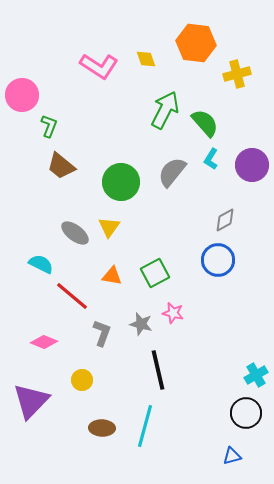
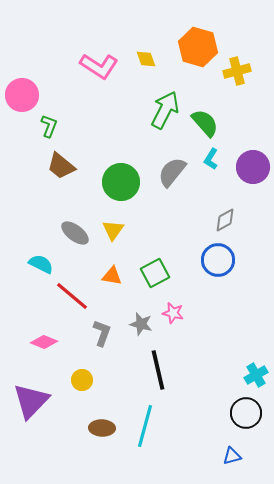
orange hexagon: moved 2 px right, 4 px down; rotated 9 degrees clockwise
yellow cross: moved 3 px up
purple circle: moved 1 px right, 2 px down
yellow triangle: moved 4 px right, 3 px down
